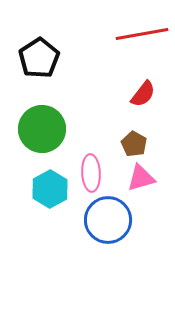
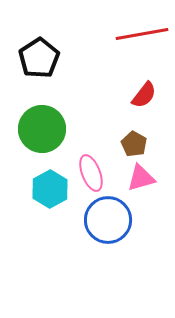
red semicircle: moved 1 px right, 1 px down
pink ellipse: rotated 18 degrees counterclockwise
